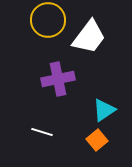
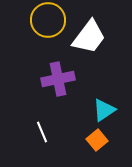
white line: rotated 50 degrees clockwise
